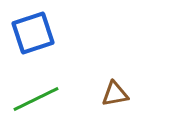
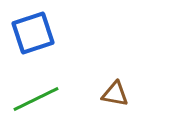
brown triangle: rotated 20 degrees clockwise
